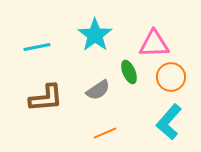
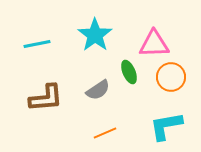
cyan line: moved 3 px up
cyan L-shape: moved 3 px left, 4 px down; rotated 39 degrees clockwise
